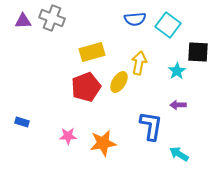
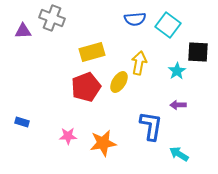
purple triangle: moved 10 px down
